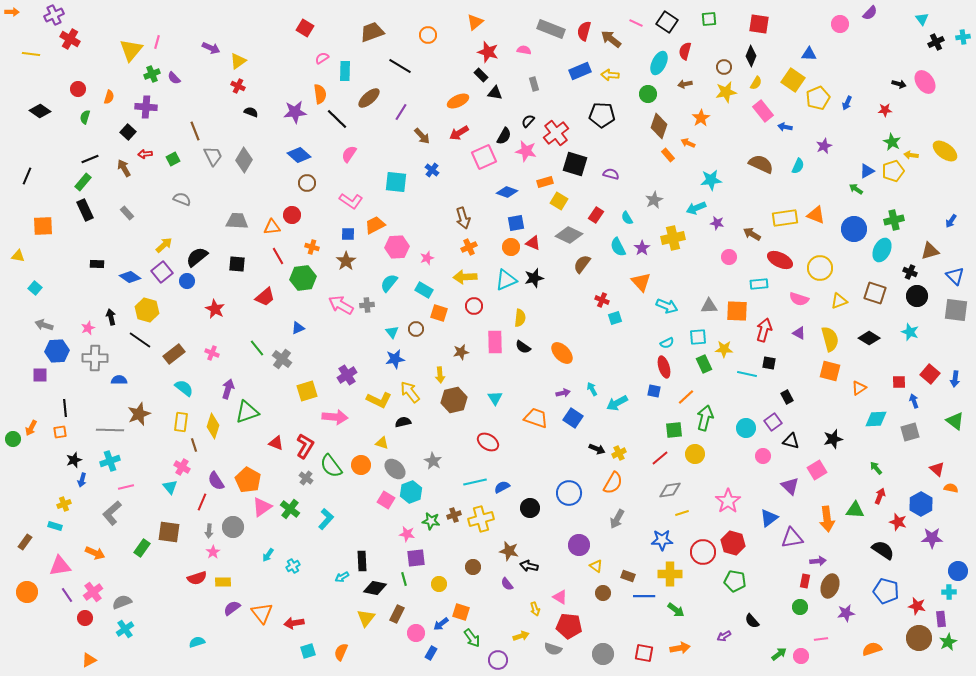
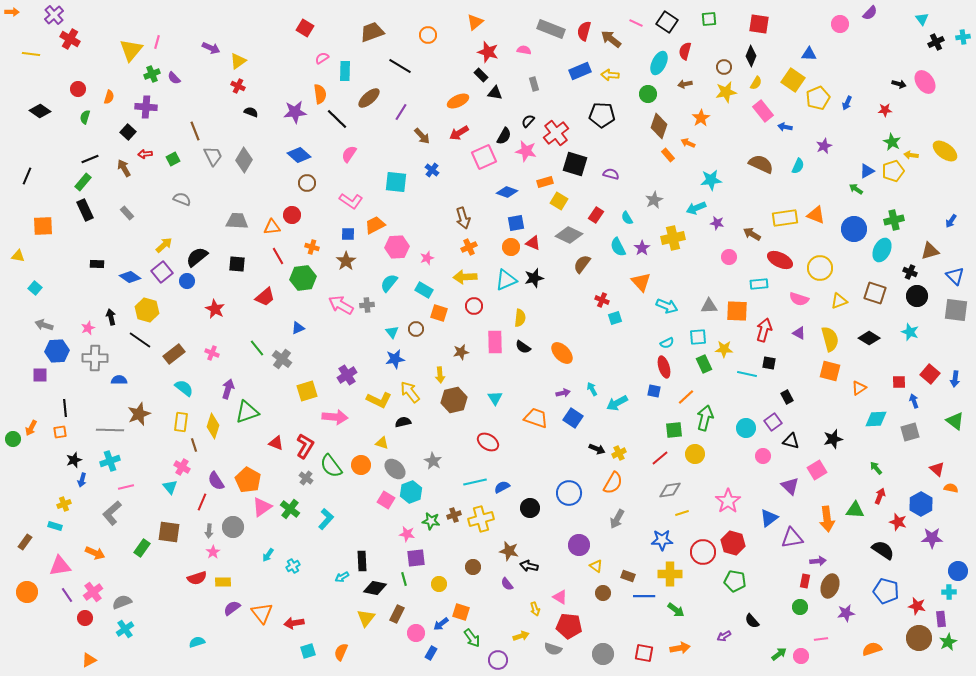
purple cross at (54, 15): rotated 18 degrees counterclockwise
